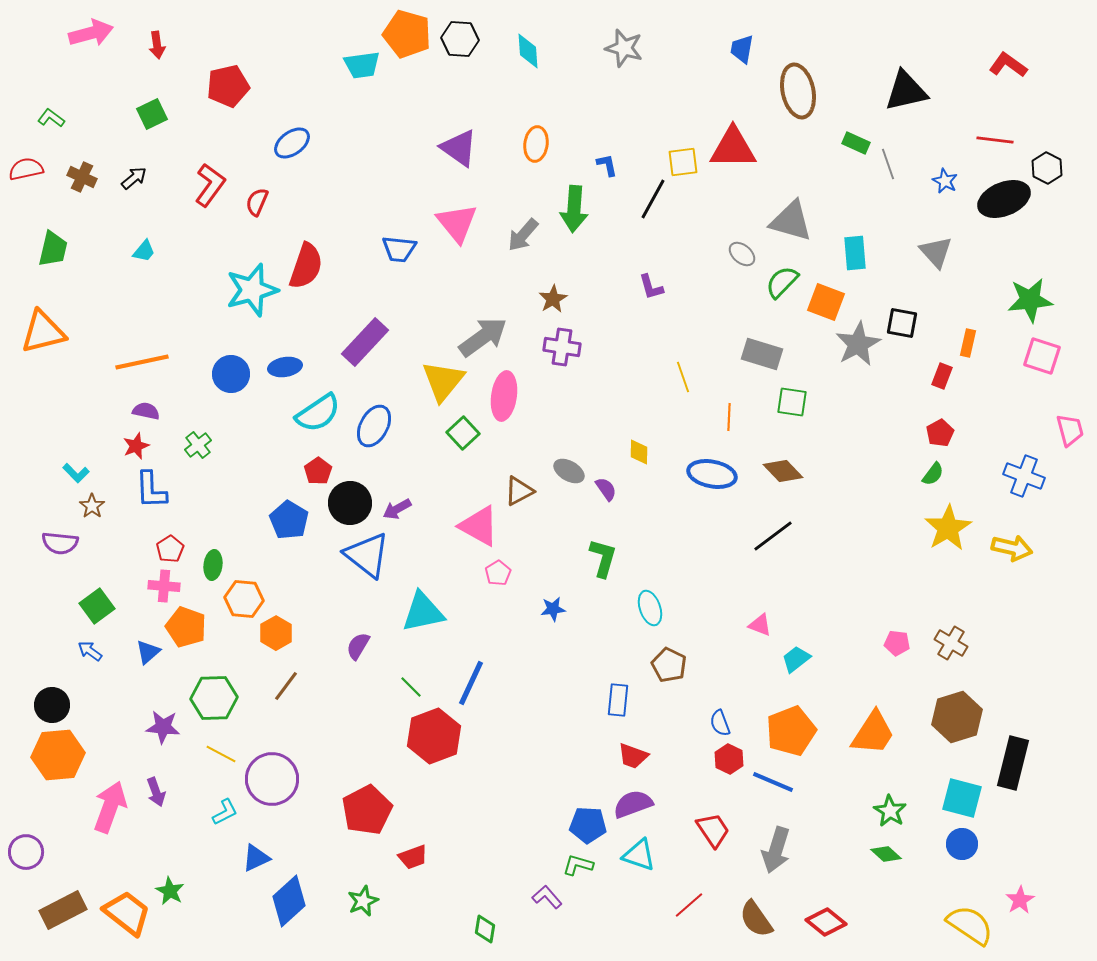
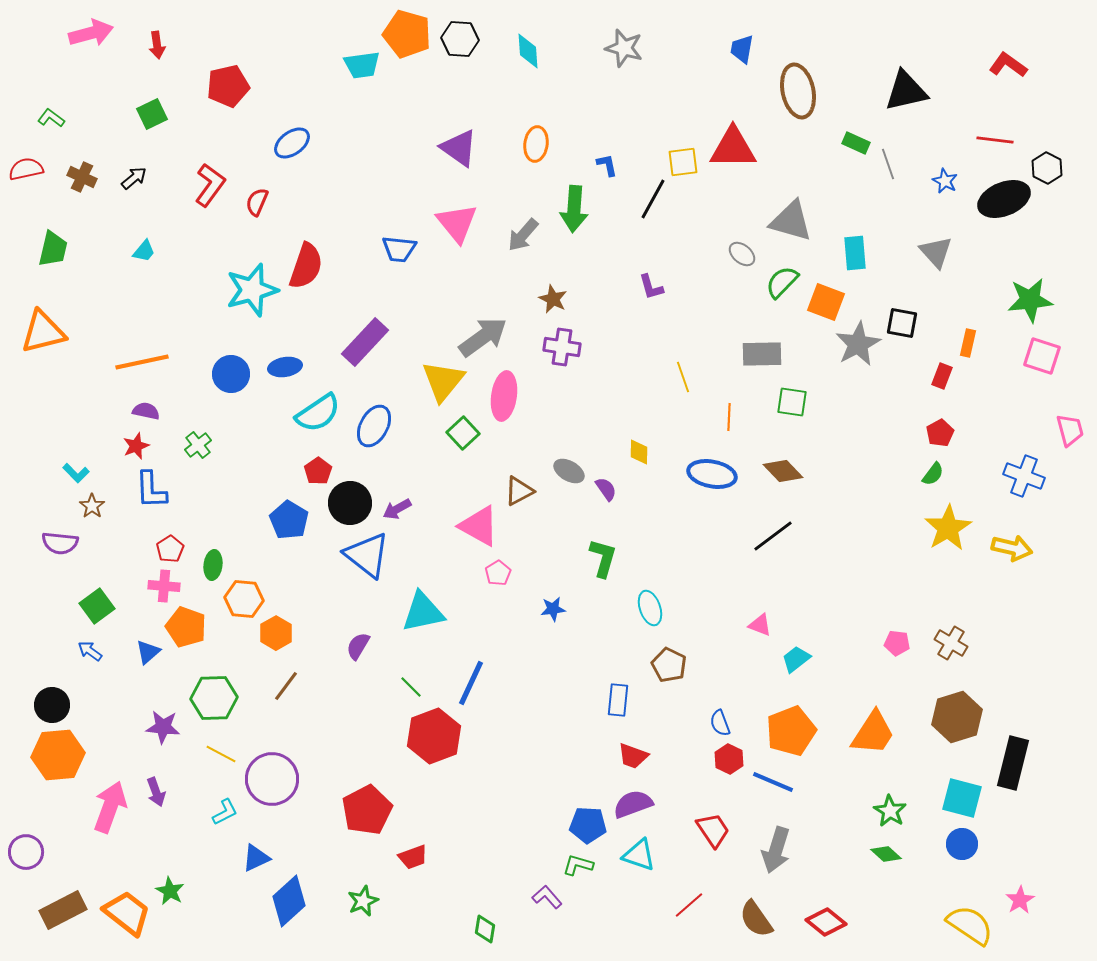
brown star at (553, 299): rotated 16 degrees counterclockwise
gray rectangle at (762, 354): rotated 18 degrees counterclockwise
